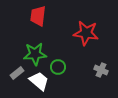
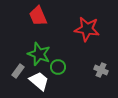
red trapezoid: rotated 30 degrees counterclockwise
red star: moved 1 px right, 4 px up
green star: moved 4 px right; rotated 25 degrees clockwise
gray rectangle: moved 1 px right, 2 px up; rotated 16 degrees counterclockwise
